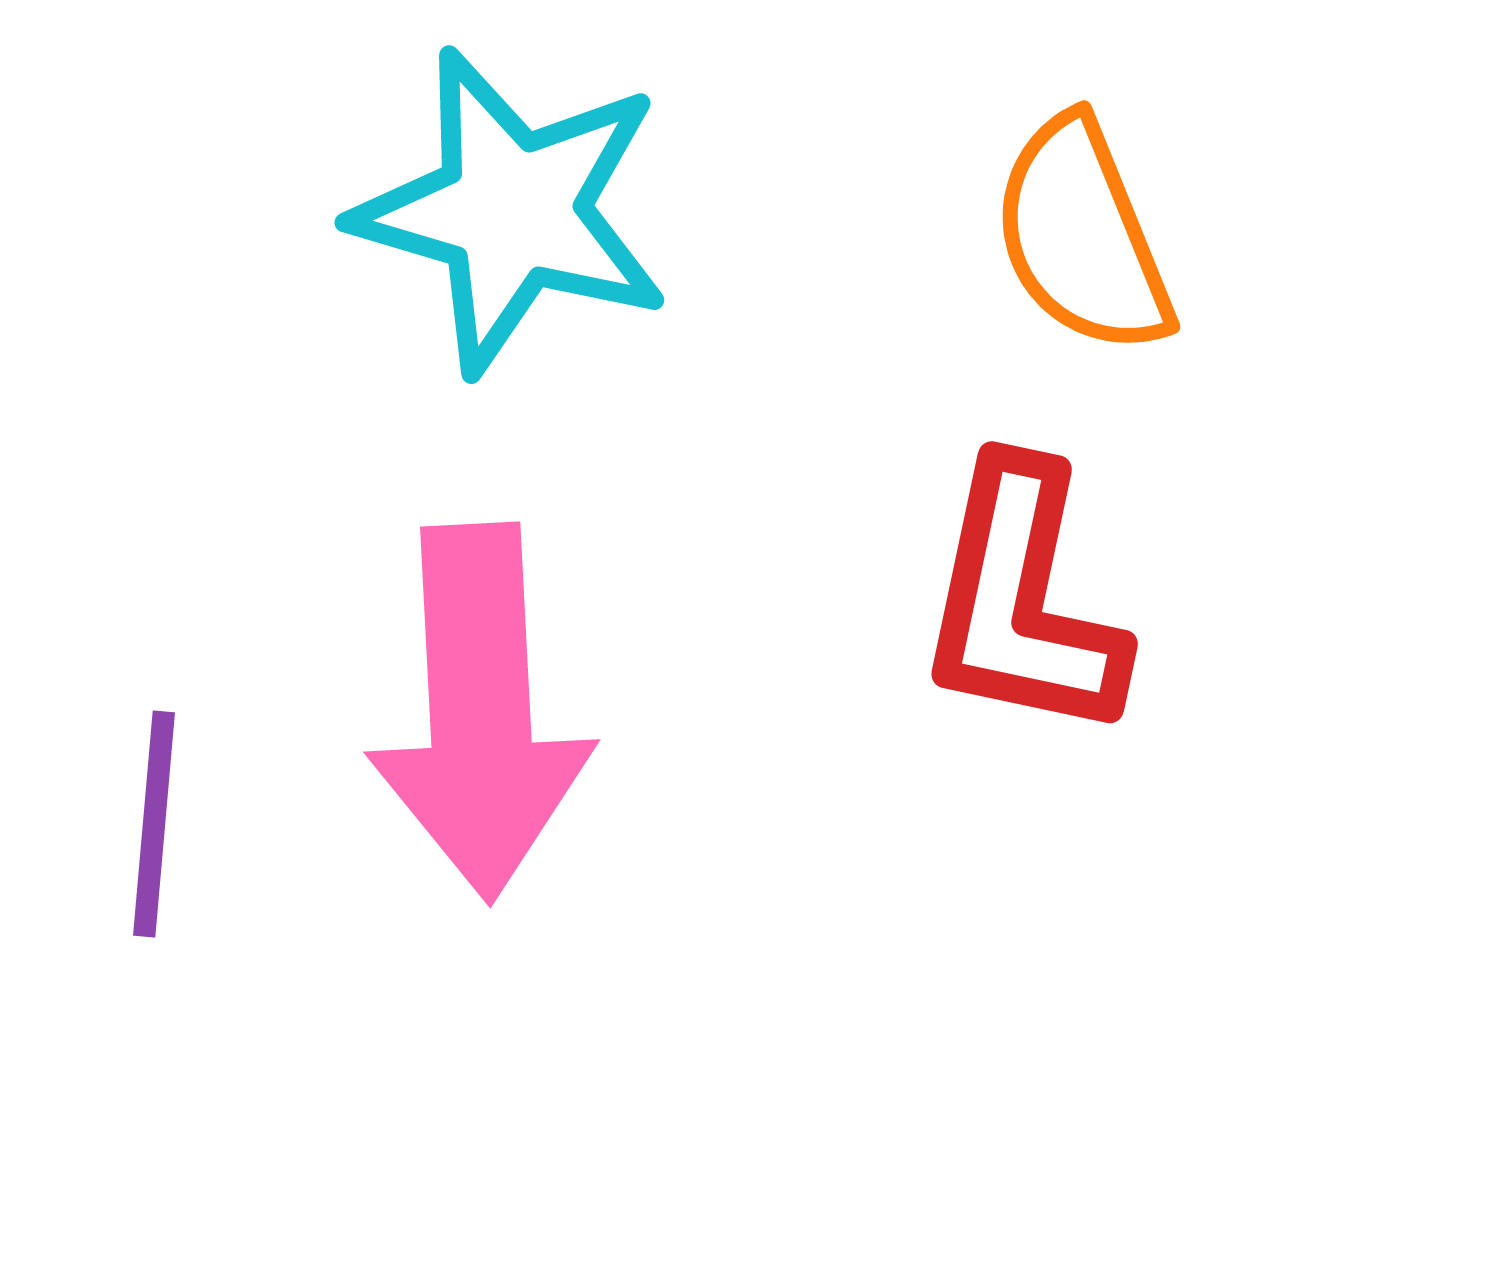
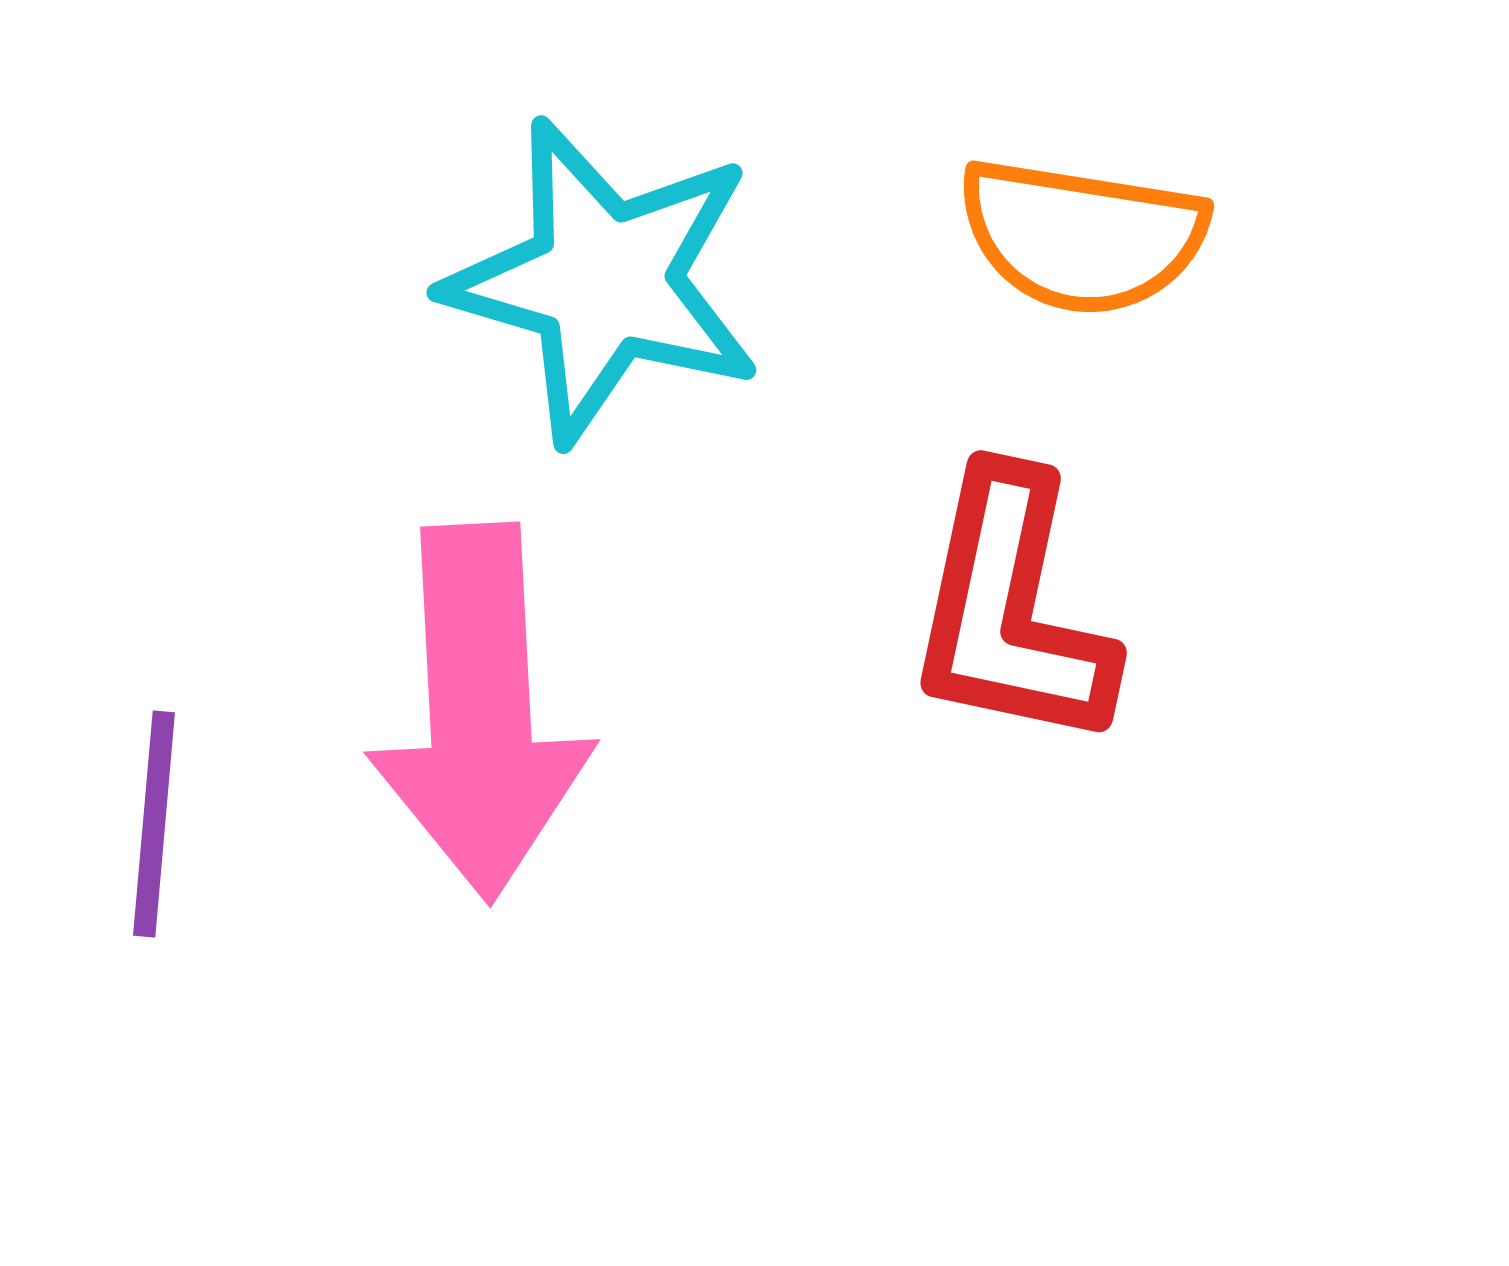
cyan star: moved 92 px right, 70 px down
orange semicircle: rotated 59 degrees counterclockwise
red L-shape: moved 11 px left, 9 px down
